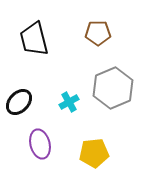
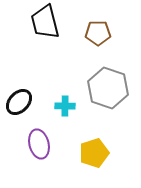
black trapezoid: moved 11 px right, 17 px up
gray hexagon: moved 5 px left; rotated 18 degrees counterclockwise
cyan cross: moved 4 px left, 4 px down; rotated 30 degrees clockwise
purple ellipse: moved 1 px left
yellow pentagon: rotated 12 degrees counterclockwise
